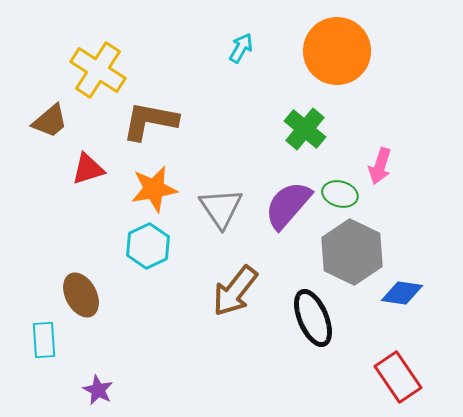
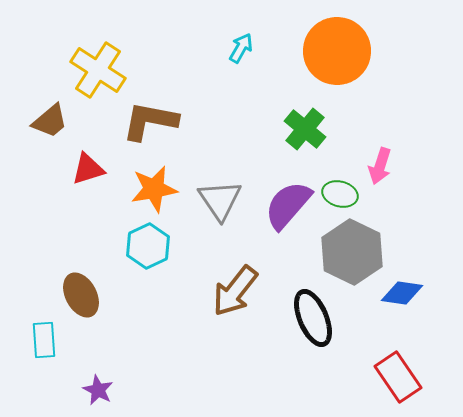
gray triangle: moved 1 px left, 8 px up
